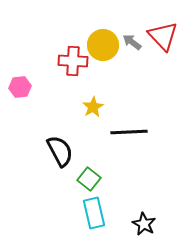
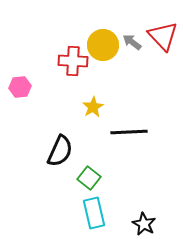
black semicircle: rotated 52 degrees clockwise
green square: moved 1 px up
